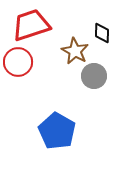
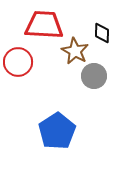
red trapezoid: moved 13 px right; rotated 21 degrees clockwise
blue pentagon: rotated 9 degrees clockwise
